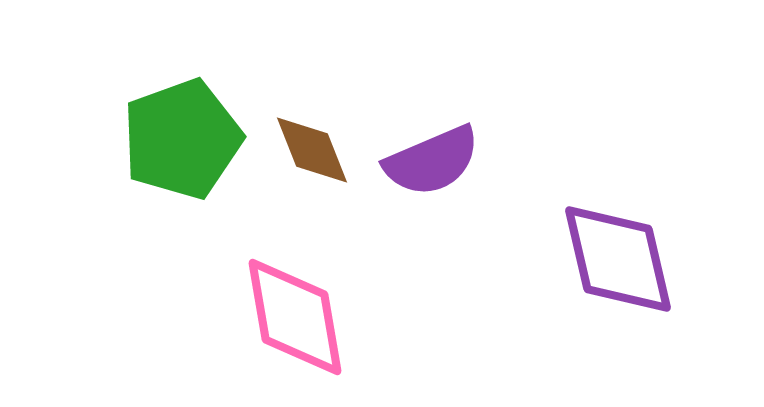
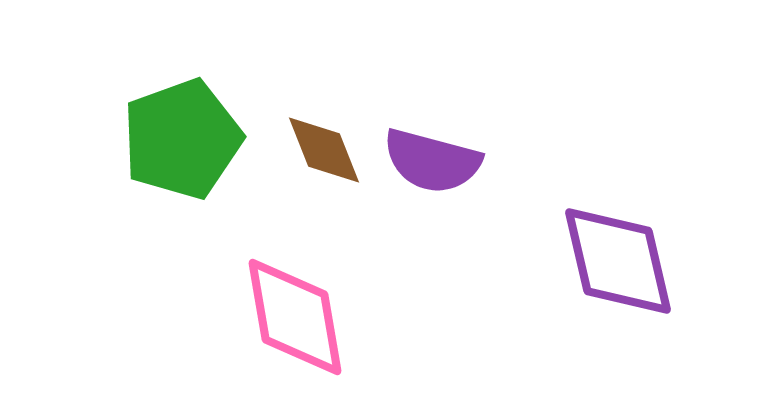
brown diamond: moved 12 px right
purple semicircle: rotated 38 degrees clockwise
purple diamond: moved 2 px down
